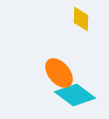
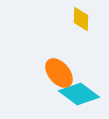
cyan diamond: moved 4 px right, 1 px up
